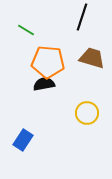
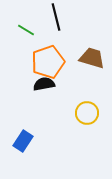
black line: moved 26 px left; rotated 32 degrees counterclockwise
orange pentagon: rotated 24 degrees counterclockwise
blue rectangle: moved 1 px down
